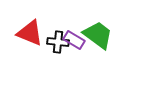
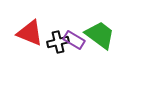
green trapezoid: moved 2 px right
black cross: rotated 20 degrees counterclockwise
